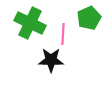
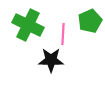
green pentagon: moved 1 px right, 3 px down
green cross: moved 2 px left, 2 px down
